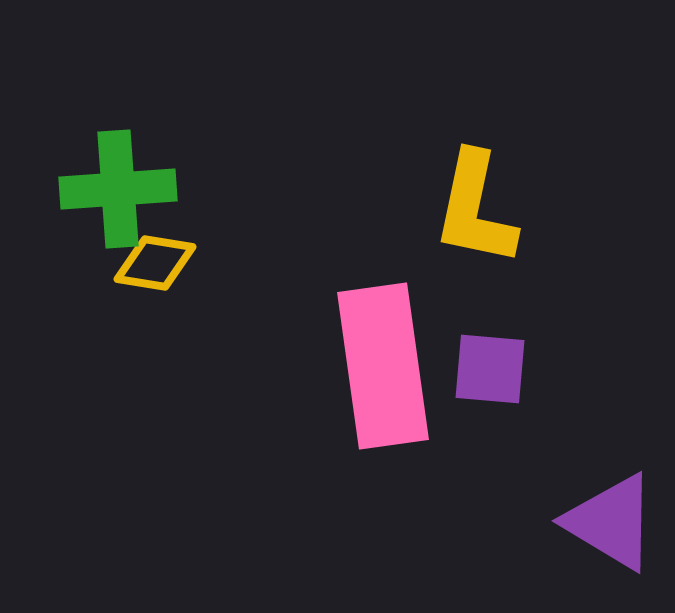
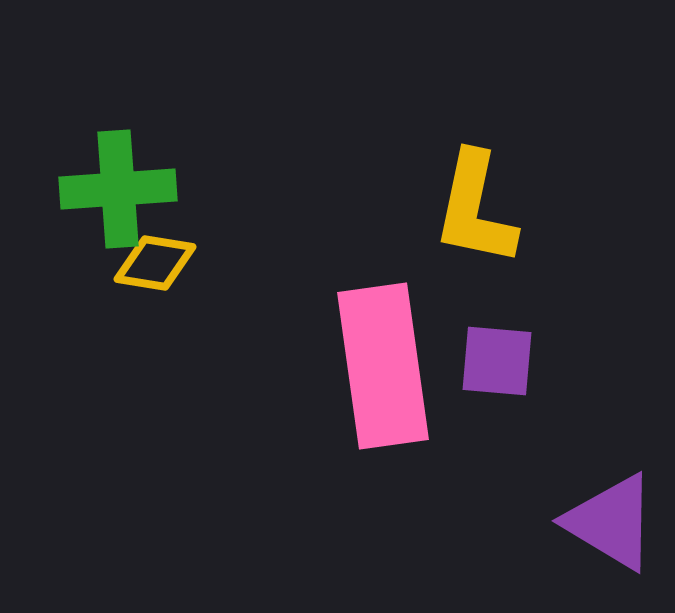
purple square: moved 7 px right, 8 px up
